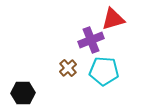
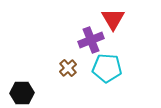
red triangle: rotated 45 degrees counterclockwise
cyan pentagon: moved 3 px right, 3 px up
black hexagon: moved 1 px left
